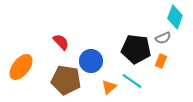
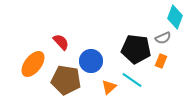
orange ellipse: moved 12 px right, 3 px up
cyan line: moved 1 px up
